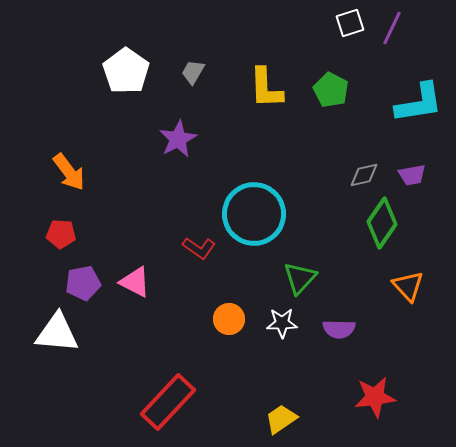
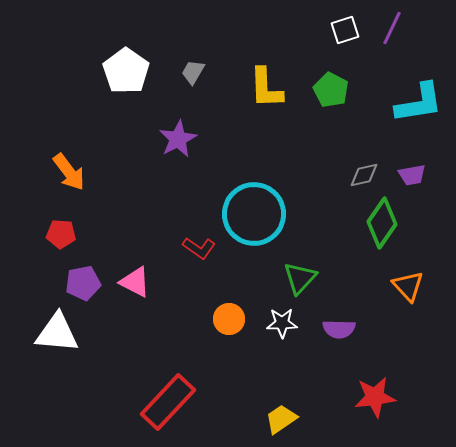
white square: moved 5 px left, 7 px down
